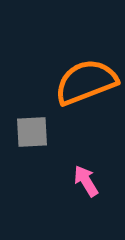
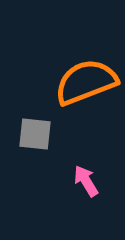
gray square: moved 3 px right, 2 px down; rotated 9 degrees clockwise
